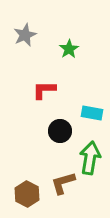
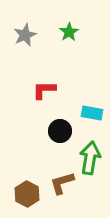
green star: moved 17 px up
brown L-shape: moved 1 px left
